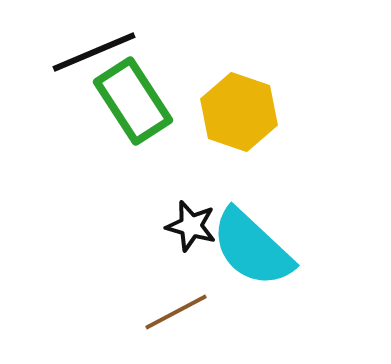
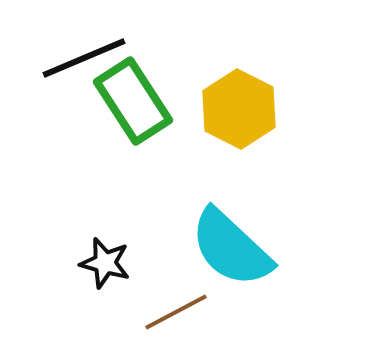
black line: moved 10 px left, 6 px down
yellow hexagon: moved 3 px up; rotated 8 degrees clockwise
black star: moved 86 px left, 37 px down
cyan semicircle: moved 21 px left
